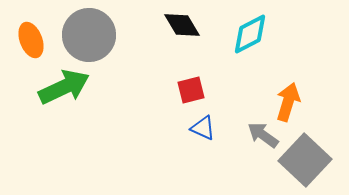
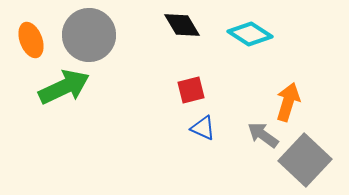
cyan diamond: rotated 60 degrees clockwise
